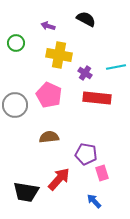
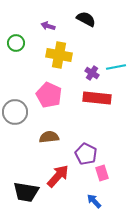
purple cross: moved 7 px right
gray circle: moved 7 px down
purple pentagon: rotated 15 degrees clockwise
red arrow: moved 1 px left, 3 px up
